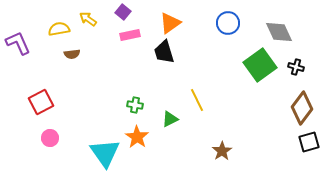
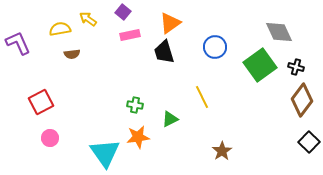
blue circle: moved 13 px left, 24 px down
yellow semicircle: moved 1 px right
yellow line: moved 5 px right, 3 px up
brown diamond: moved 8 px up
orange star: moved 1 px right; rotated 30 degrees clockwise
black square: rotated 30 degrees counterclockwise
